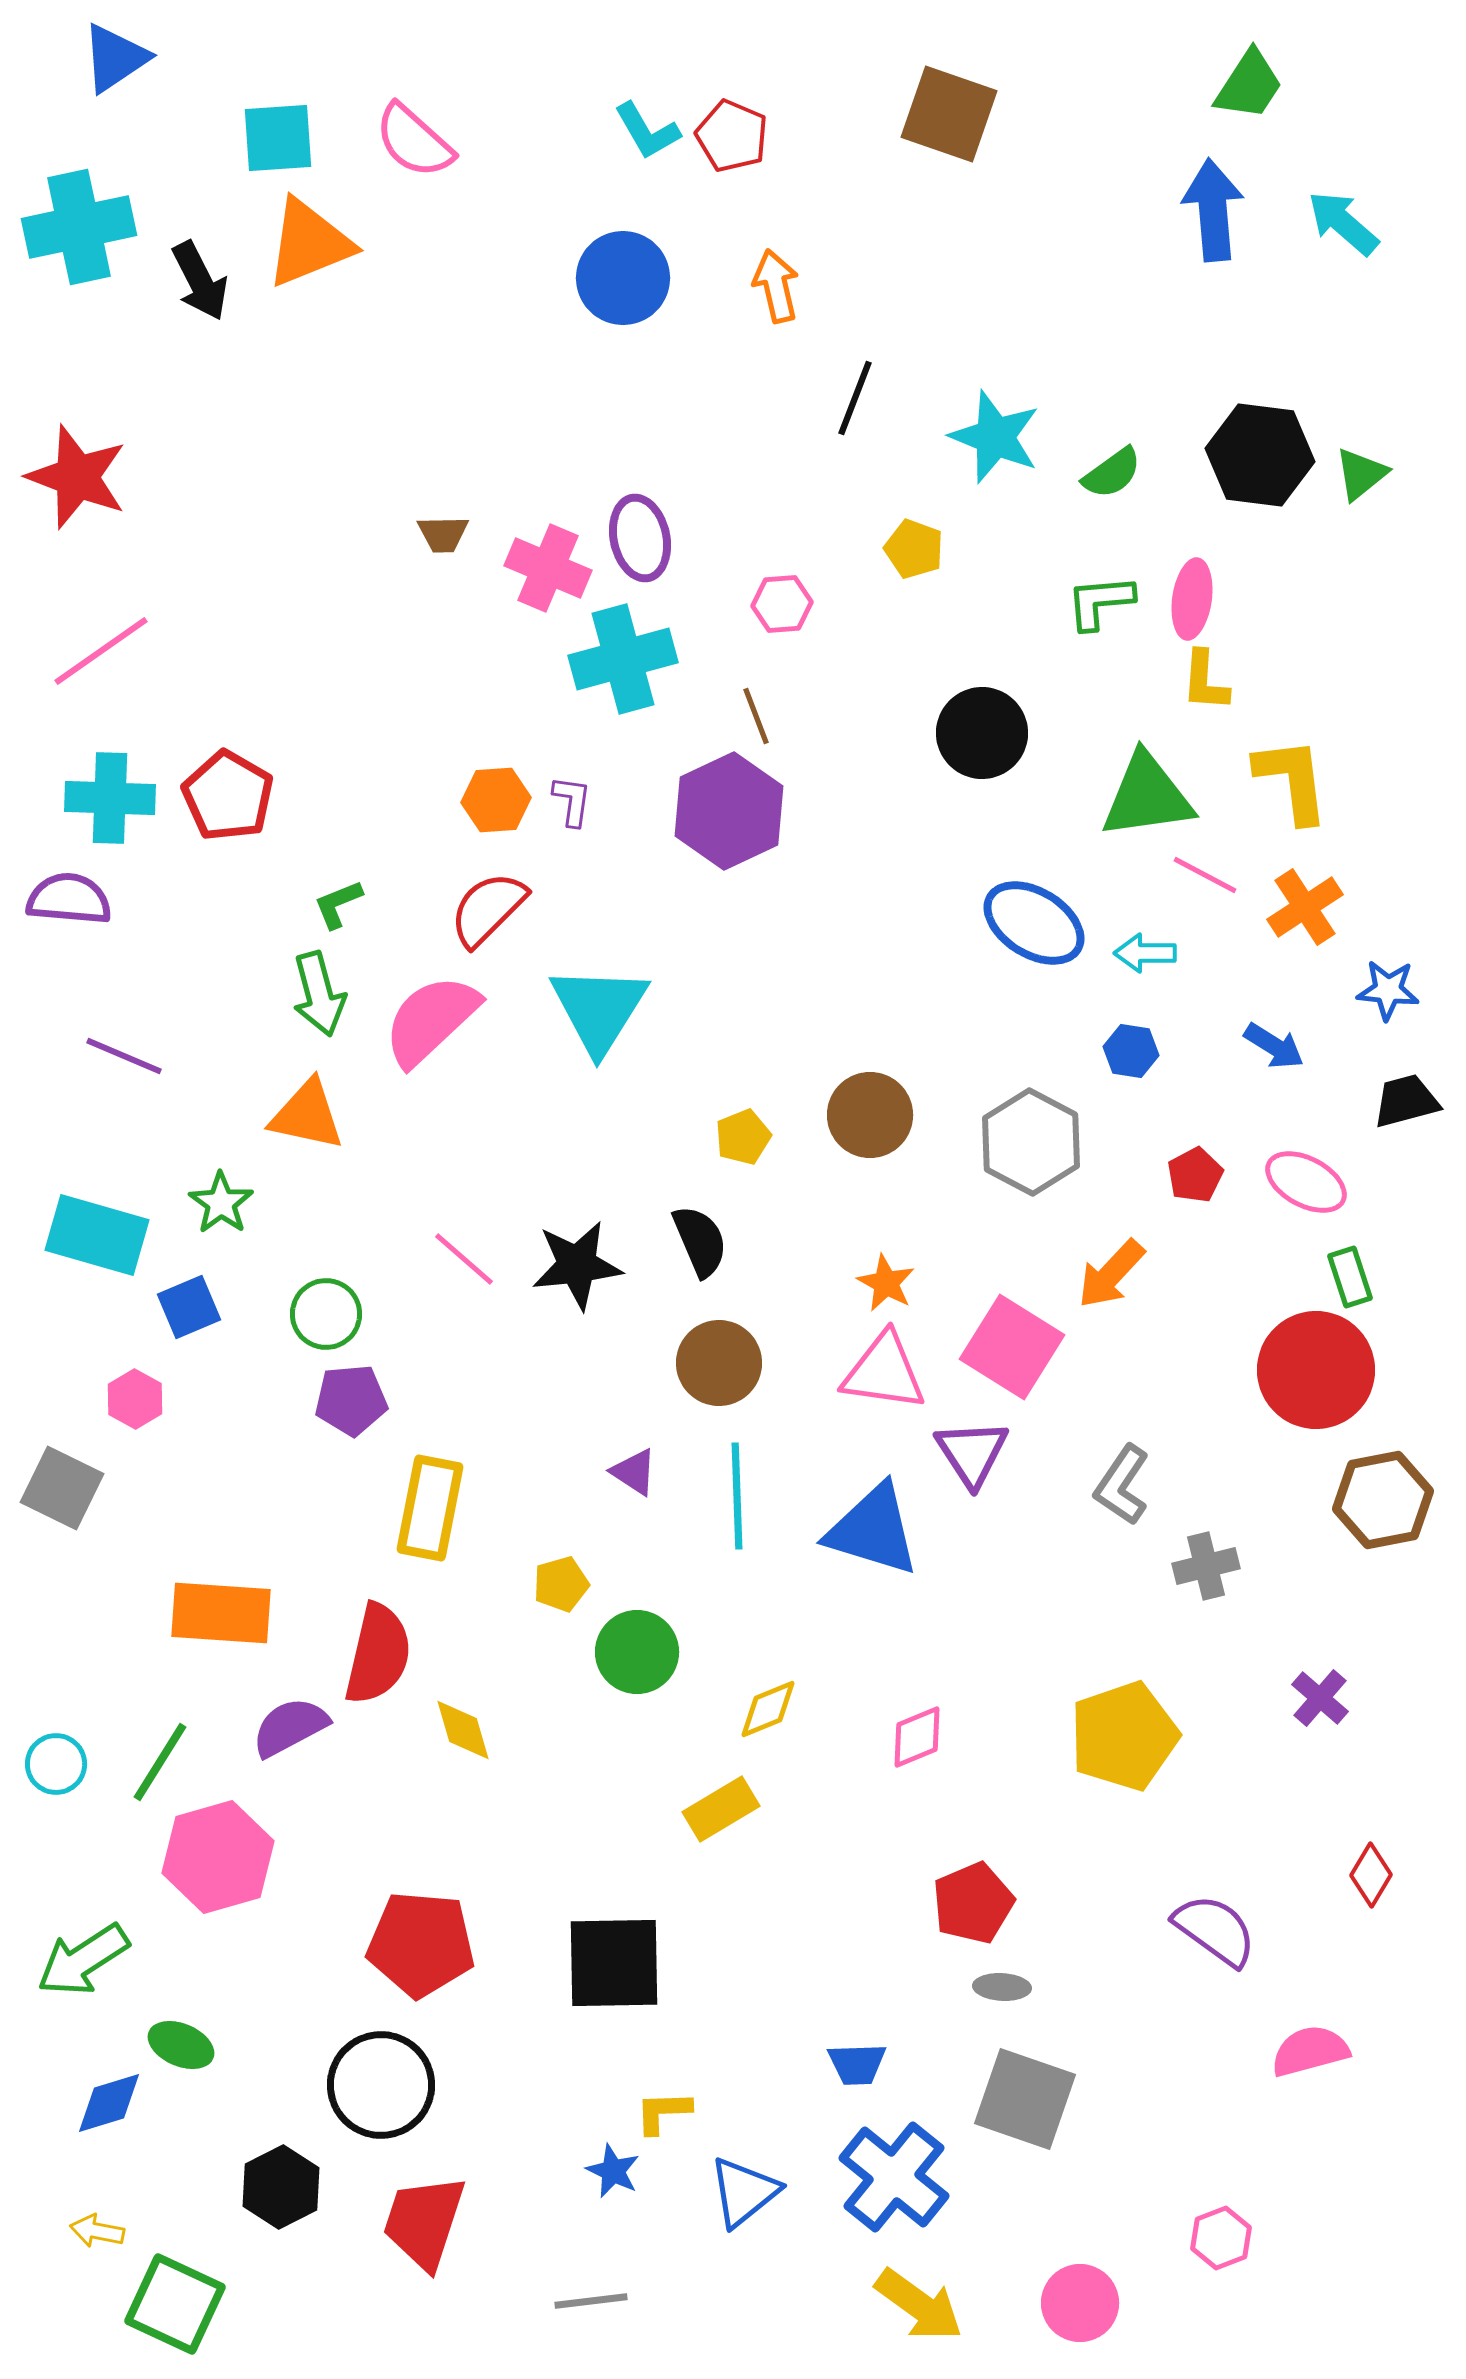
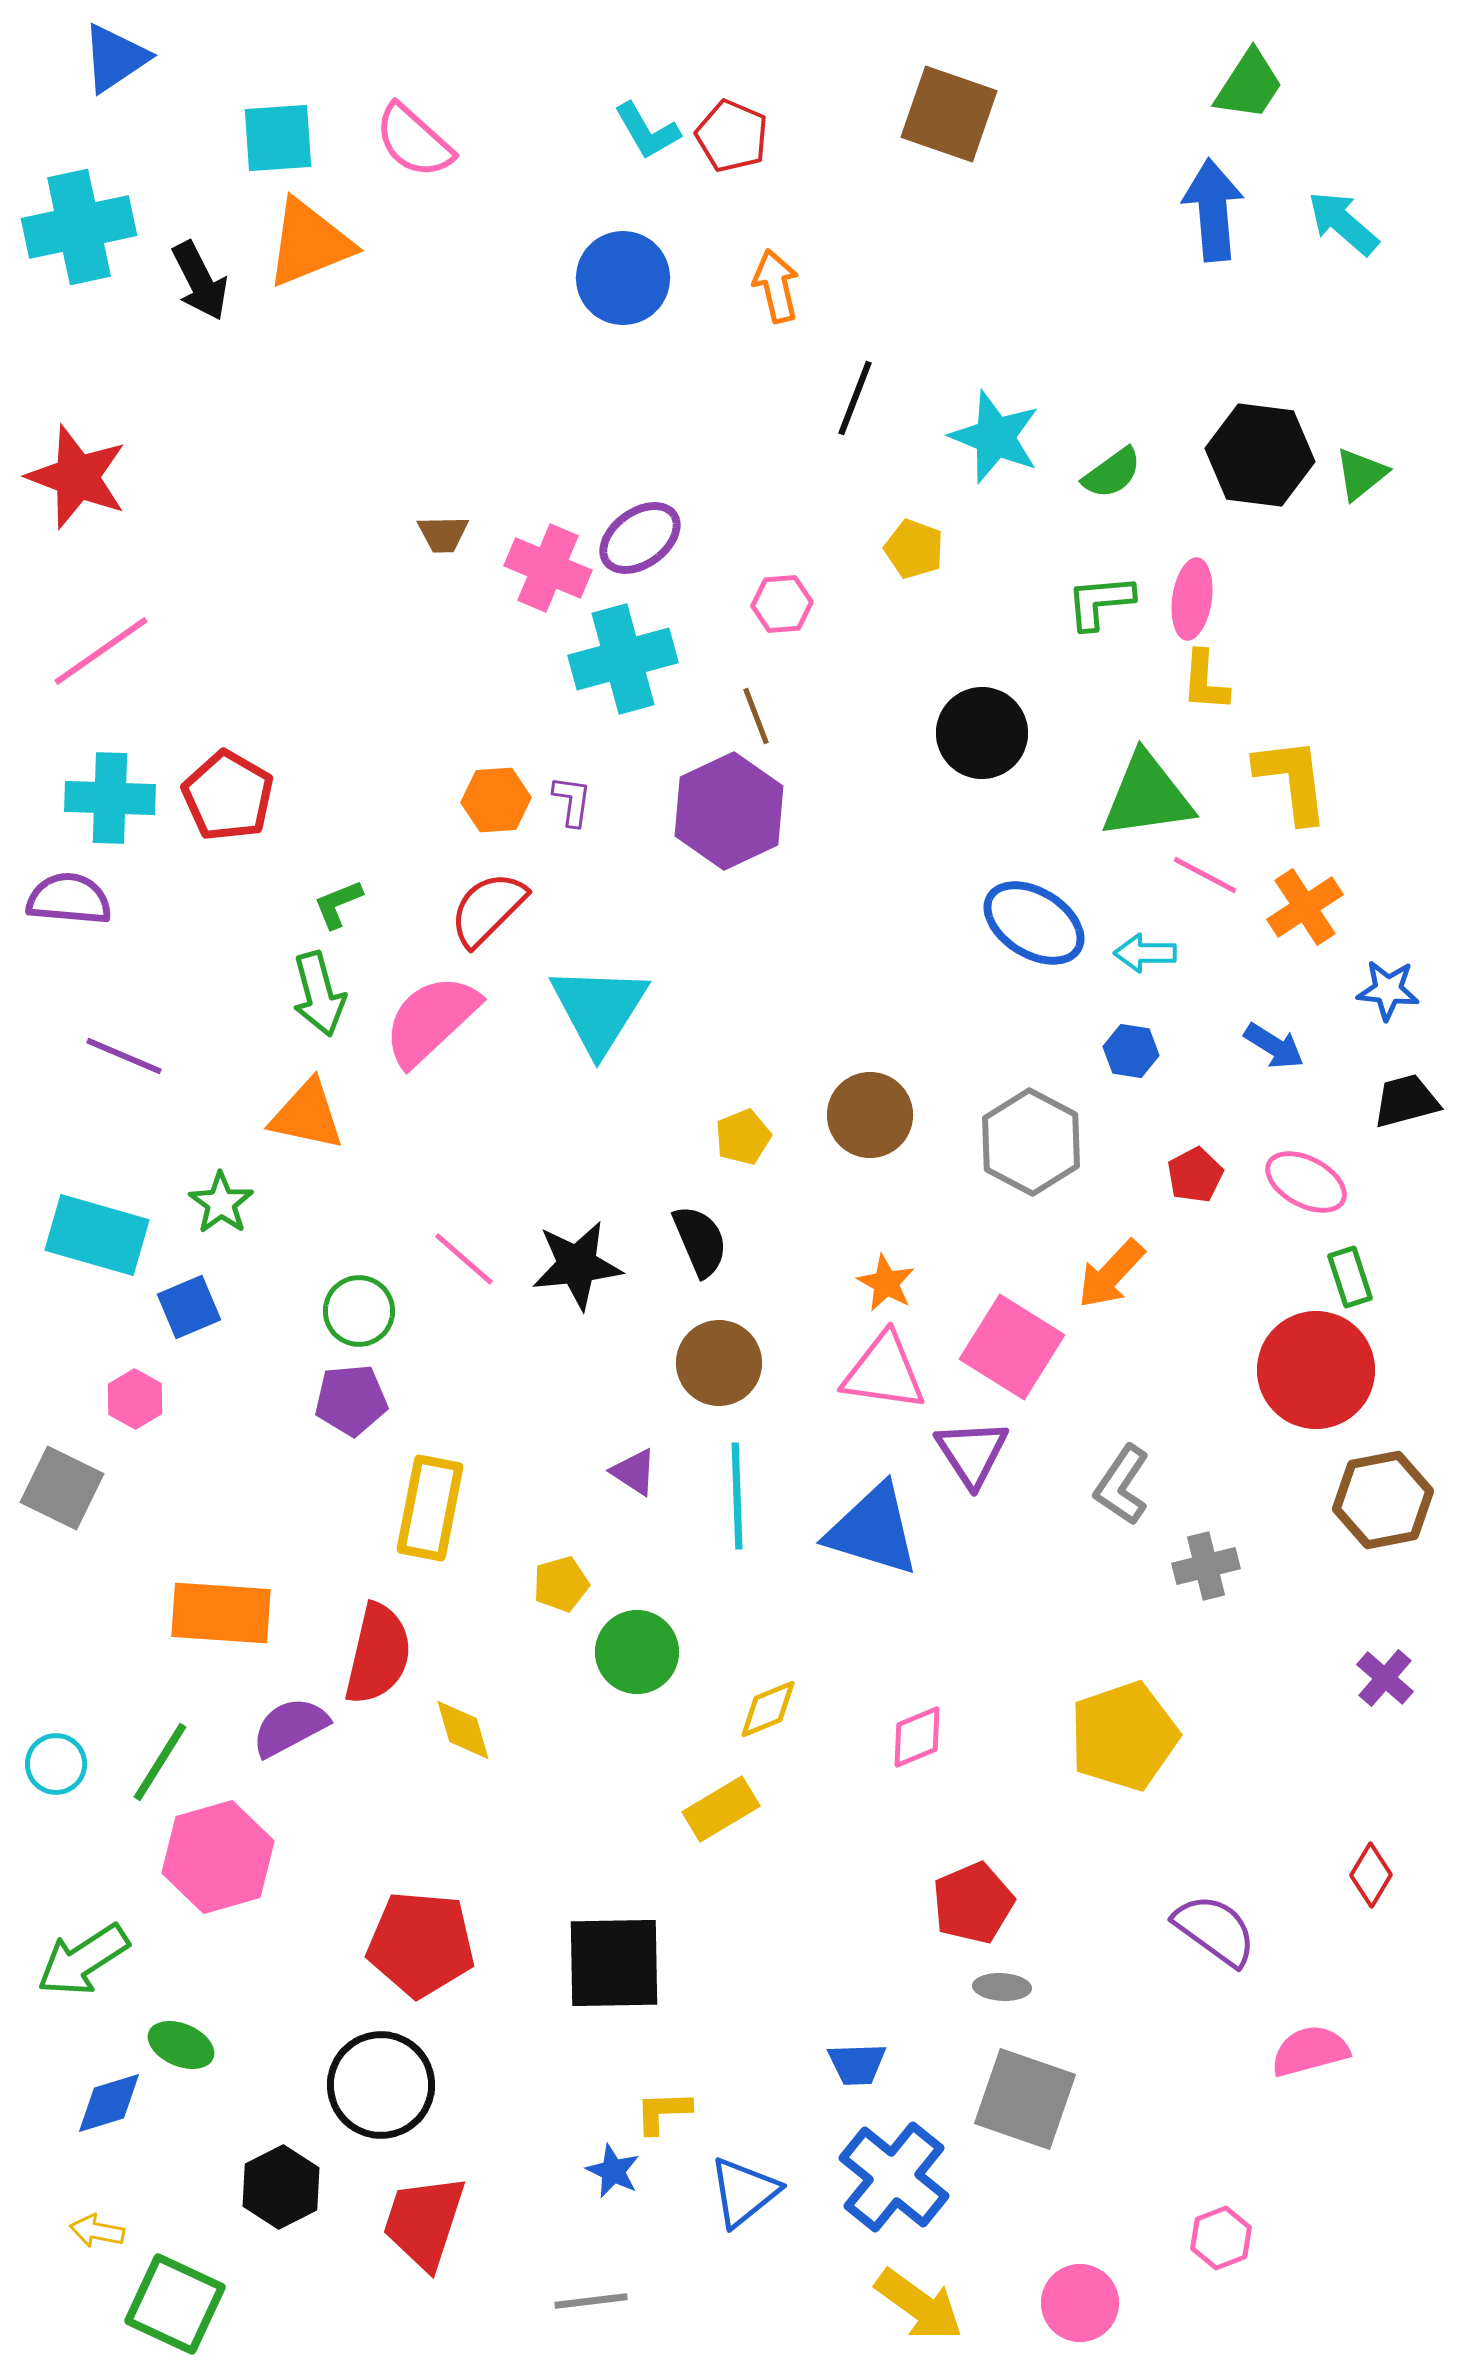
purple ellipse at (640, 538): rotated 66 degrees clockwise
green circle at (326, 1314): moved 33 px right, 3 px up
purple cross at (1320, 1698): moved 65 px right, 20 px up
